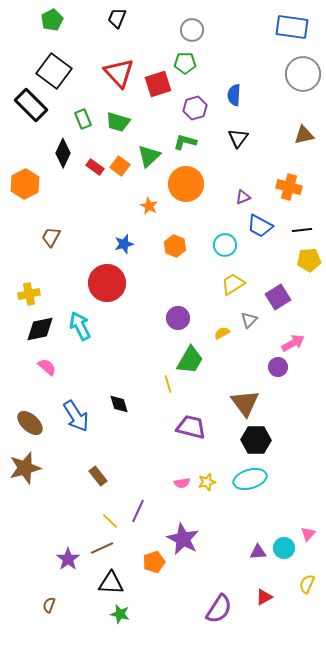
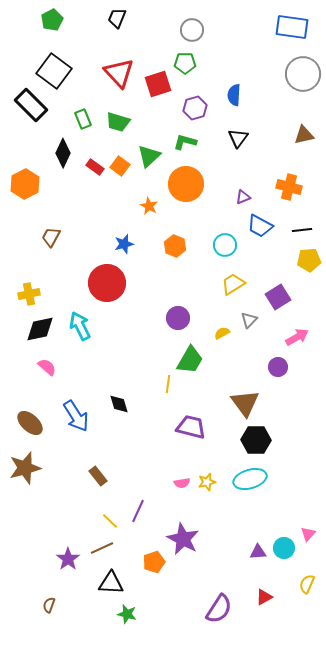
pink arrow at (293, 343): moved 4 px right, 6 px up
yellow line at (168, 384): rotated 24 degrees clockwise
green star at (120, 614): moved 7 px right
